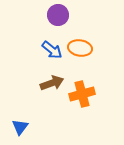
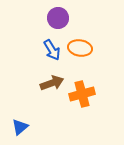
purple circle: moved 3 px down
blue arrow: rotated 20 degrees clockwise
blue triangle: rotated 12 degrees clockwise
